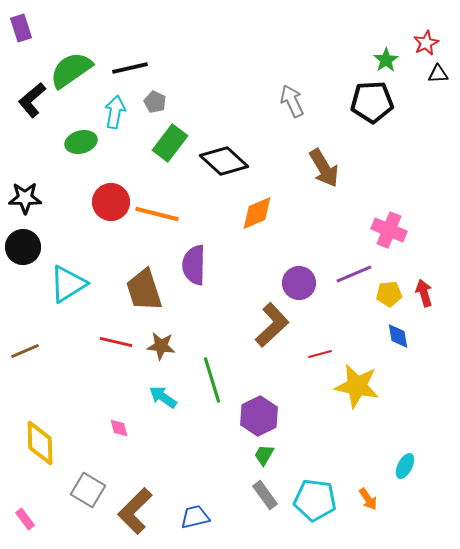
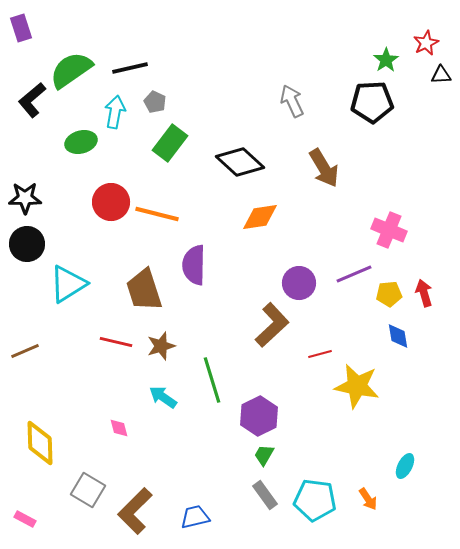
black triangle at (438, 74): moved 3 px right, 1 px down
black diamond at (224, 161): moved 16 px right, 1 px down
orange diamond at (257, 213): moved 3 px right, 4 px down; rotated 15 degrees clockwise
black circle at (23, 247): moved 4 px right, 3 px up
brown star at (161, 346): rotated 24 degrees counterclockwise
pink rectangle at (25, 519): rotated 25 degrees counterclockwise
